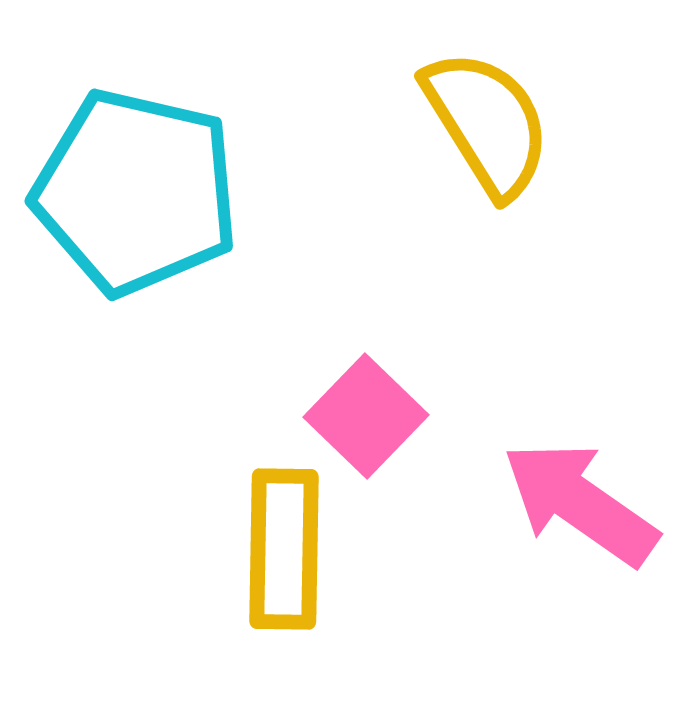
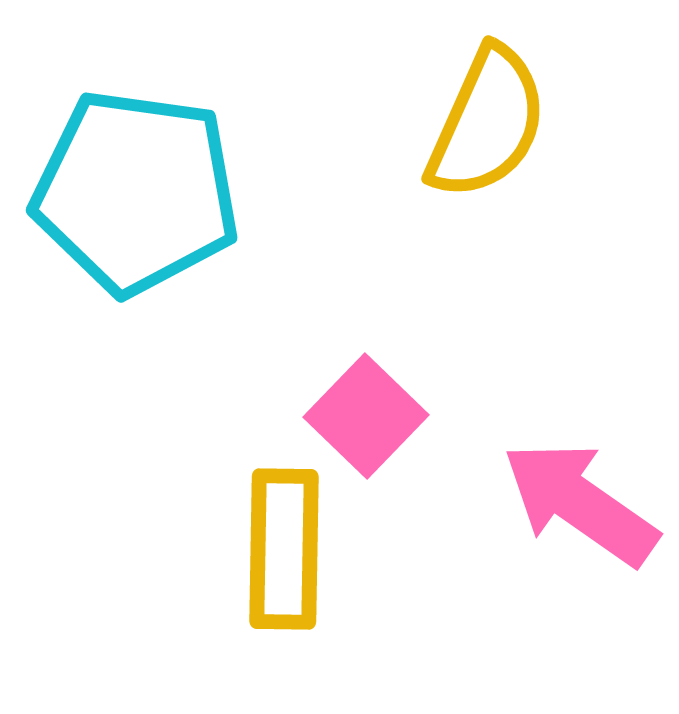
yellow semicircle: rotated 56 degrees clockwise
cyan pentagon: rotated 5 degrees counterclockwise
